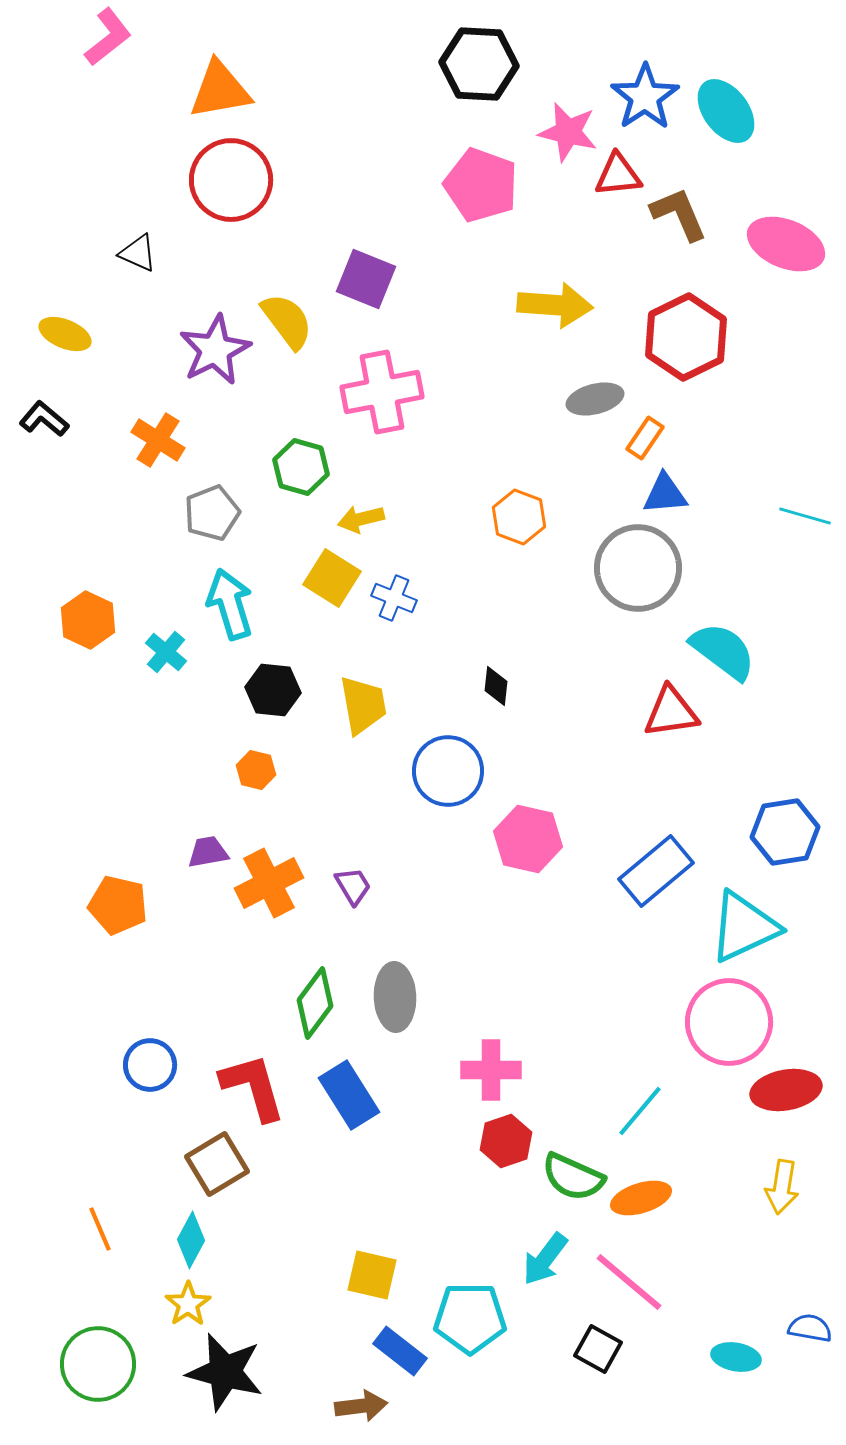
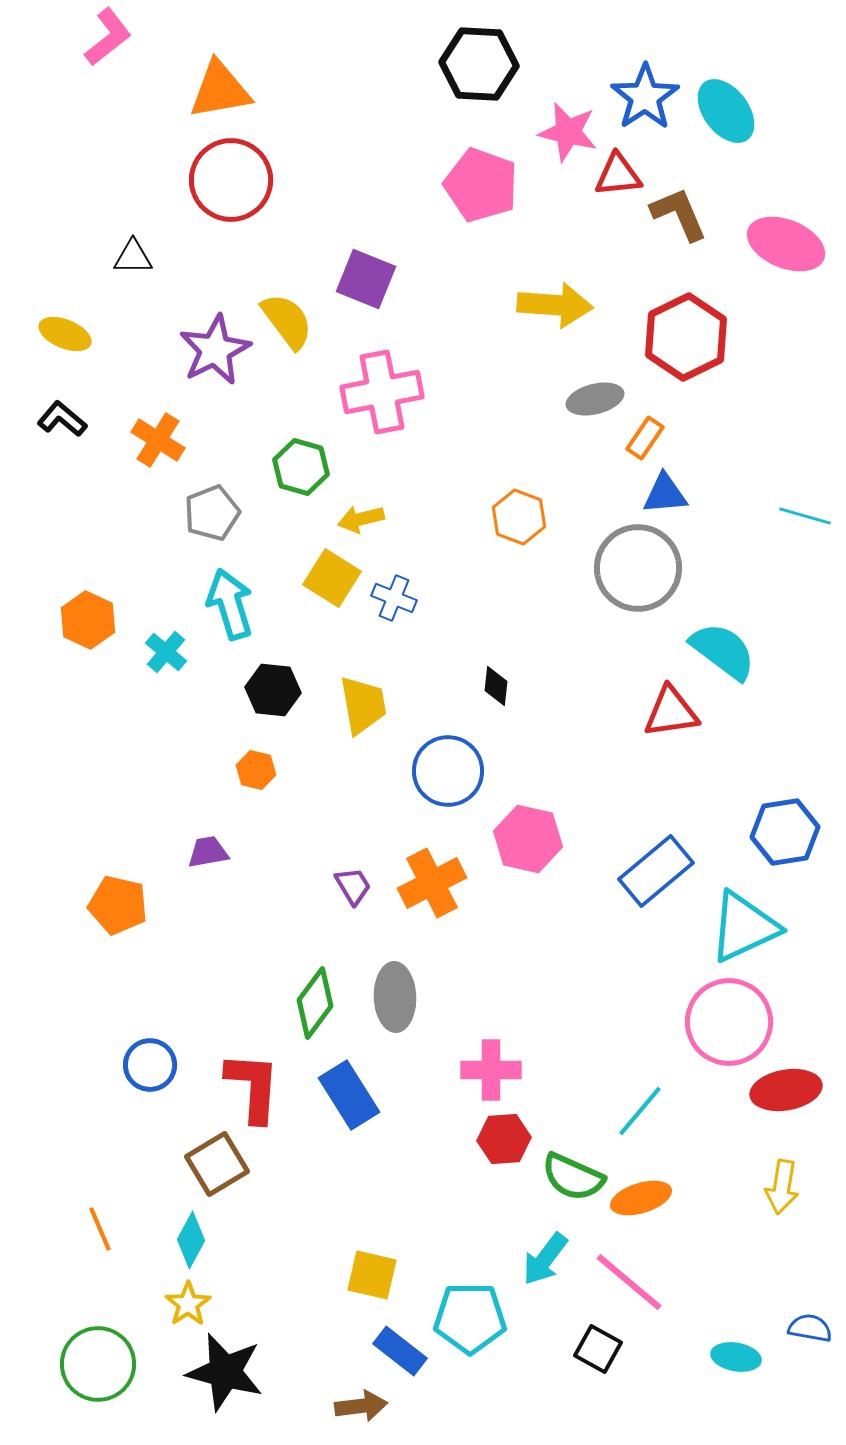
black triangle at (138, 253): moved 5 px left, 4 px down; rotated 24 degrees counterclockwise
black L-shape at (44, 419): moved 18 px right
orange cross at (269, 883): moved 163 px right
red L-shape at (253, 1087): rotated 20 degrees clockwise
red hexagon at (506, 1141): moved 2 px left, 2 px up; rotated 15 degrees clockwise
